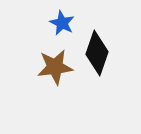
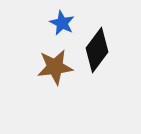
black diamond: moved 3 px up; rotated 18 degrees clockwise
